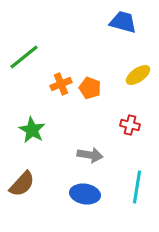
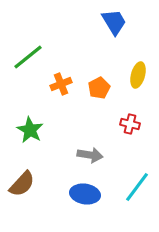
blue trapezoid: moved 9 px left; rotated 44 degrees clockwise
green line: moved 4 px right
yellow ellipse: rotated 40 degrees counterclockwise
orange pentagon: moved 9 px right; rotated 25 degrees clockwise
red cross: moved 1 px up
green star: moved 2 px left
cyan line: rotated 28 degrees clockwise
